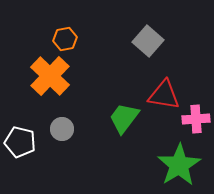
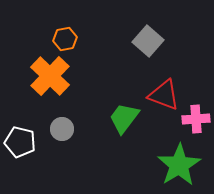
red triangle: rotated 12 degrees clockwise
